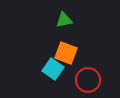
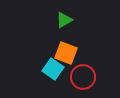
green triangle: rotated 18 degrees counterclockwise
red circle: moved 5 px left, 3 px up
